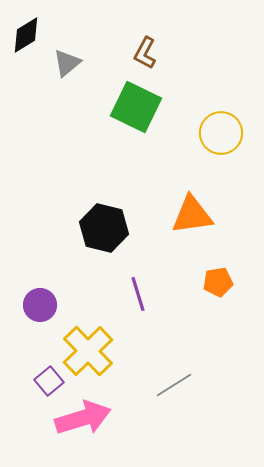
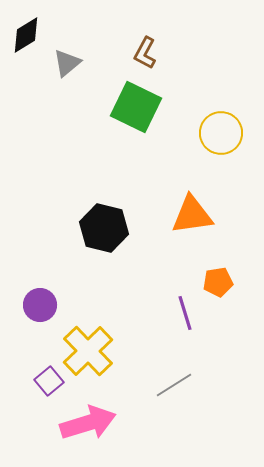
purple line: moved 47 px right, 19 px down
pink arrow: moved 5 px right, 5 px down
